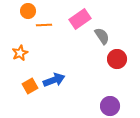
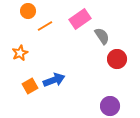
orange line: moved 1 px right, 1 px down; rotated 28 degrees counterclockwise
